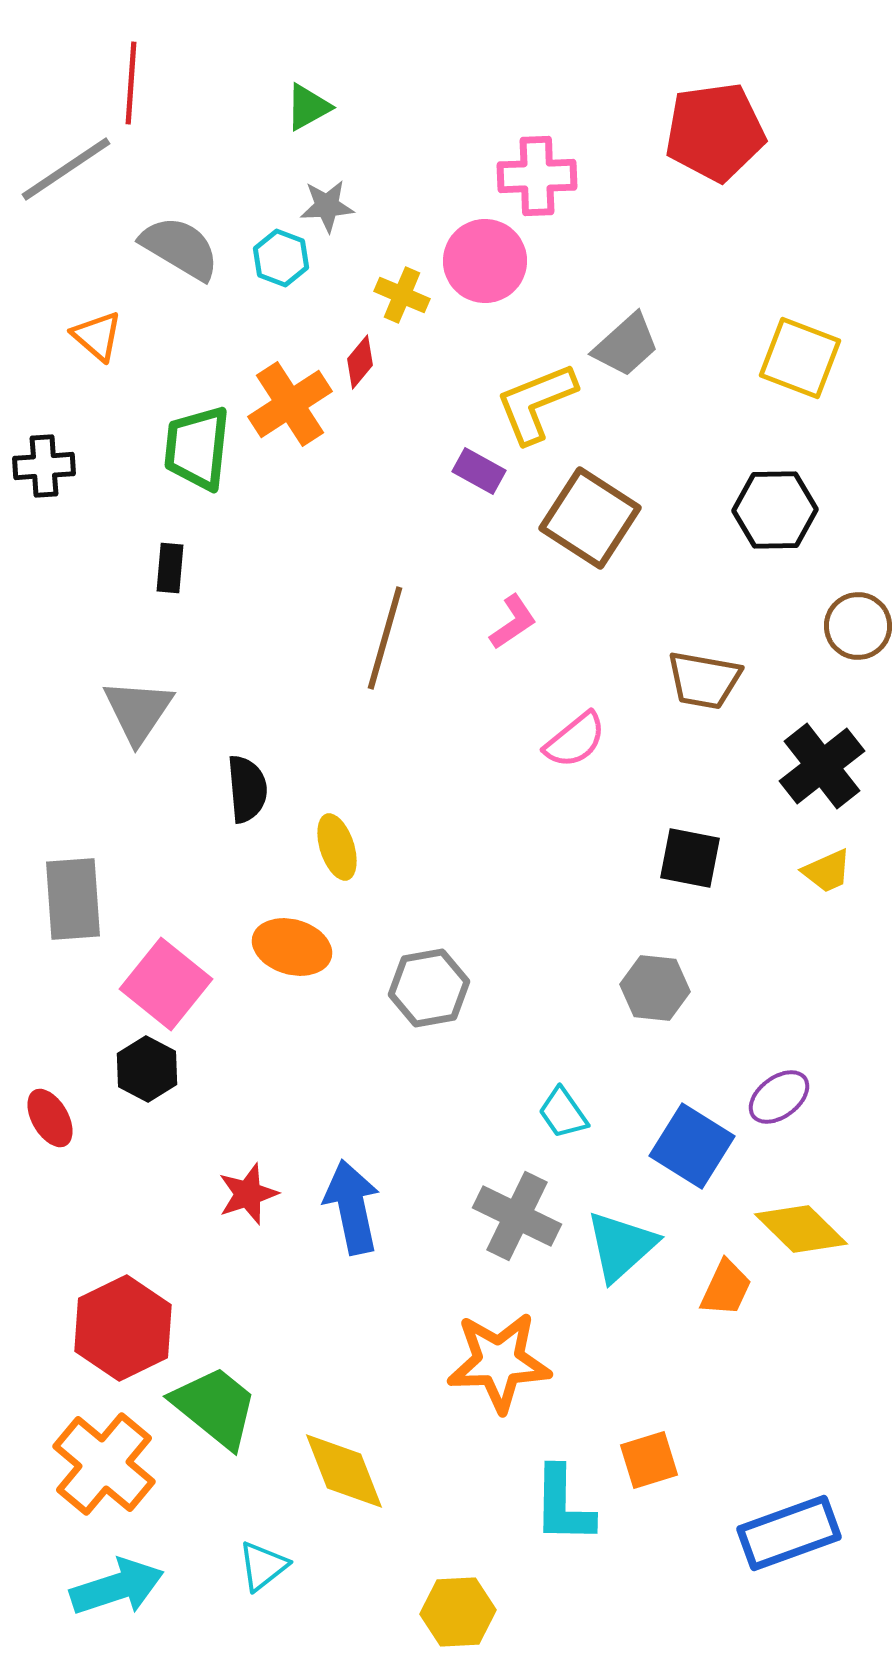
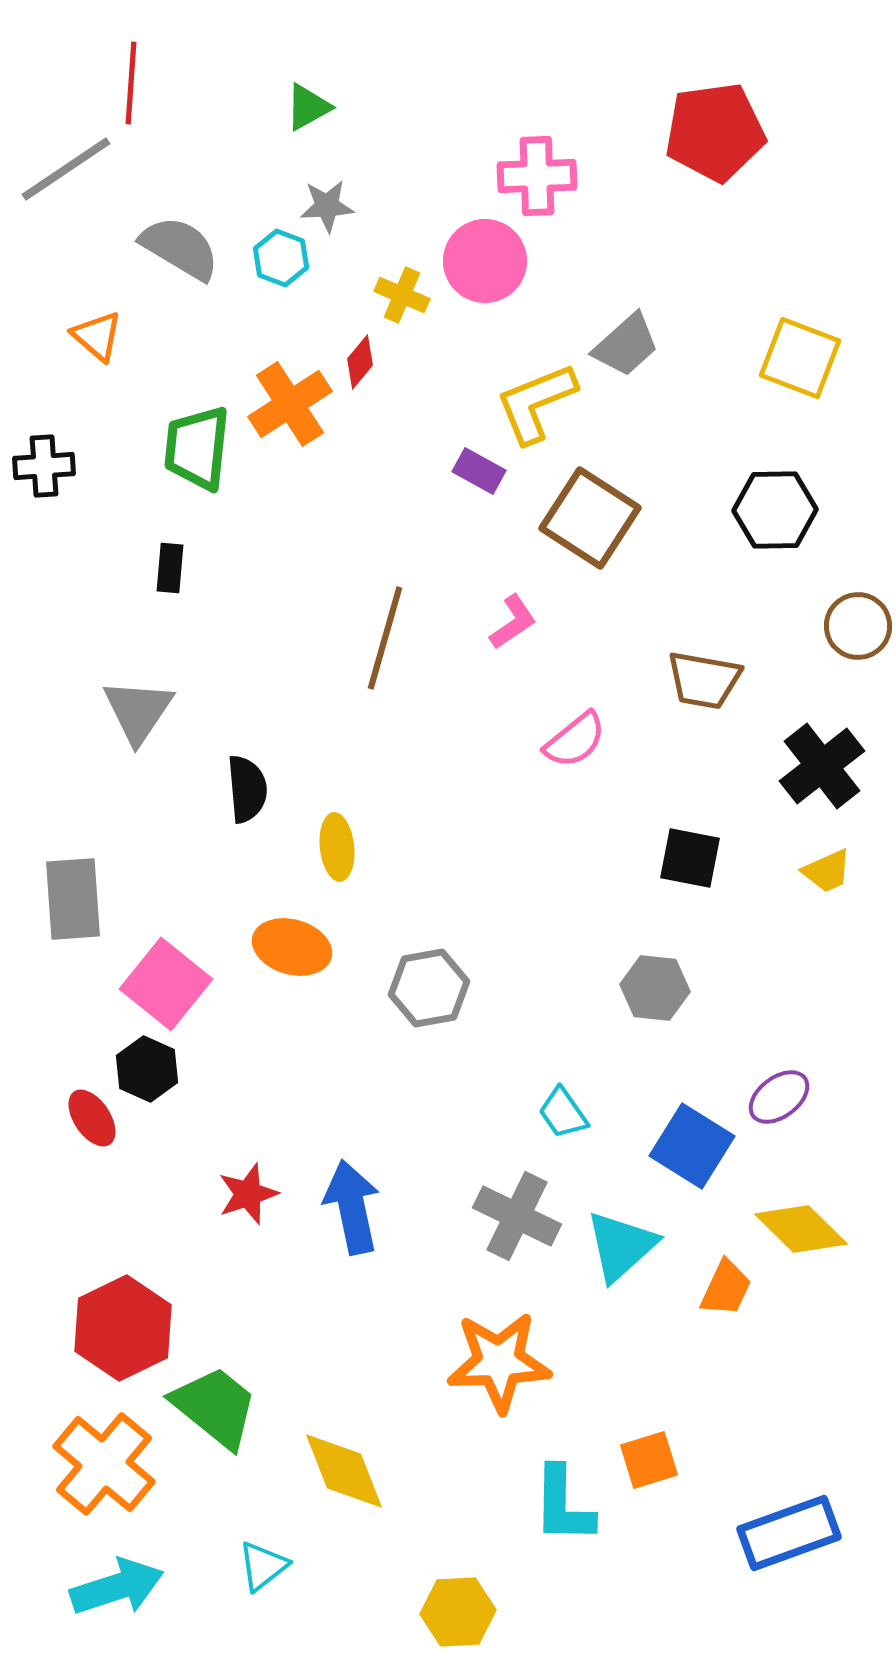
yellow ellipse at (337, 847): rotated 12 degrees clockwise
black hexagon at (147, 1069): rotated 4 degrees counterclockwise
red ellipse at (50, 1118): moved 42 px right; rotated 4 degrees counterclockwise
